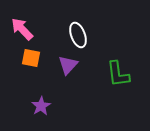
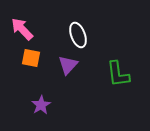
purple star: moved 1 px up
